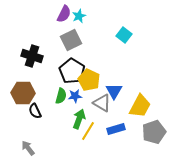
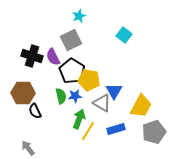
purple semicircle: moved 11 px left, 43 px down; rotated 126 degrees clockwise
yellow pentagon: rotated 15 degrees counterclockwise
green semicircle: rotated 28 degrees counterclockwise
yellow trapezoid: moved 1 px right
